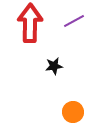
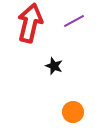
red arrow: rotated 12 degrees clockwise
black star: rotated 30 degrees clockwise
